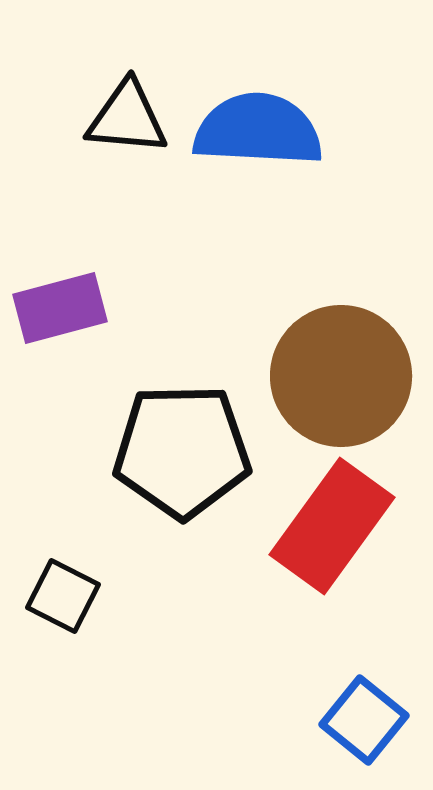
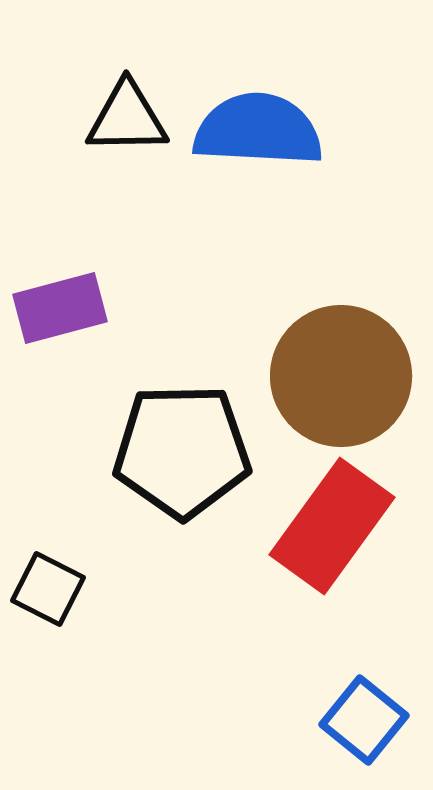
black triangle: rotated 6 degrees counterclockwise
black square: moved 15 px left, 7 px up
